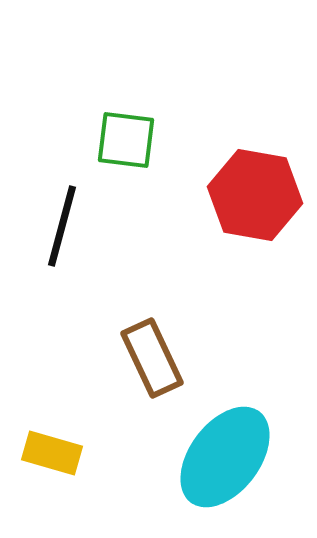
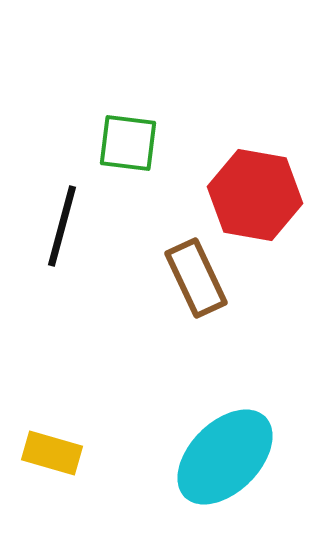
green square: moved 2 px right, 3 px down
brown rectangle: moved 44 px right, 80 px up
cyan ellipse: rotated 8 degrees clockwise
